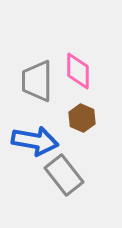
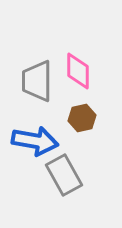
brown hexagon: rotated 24 degrees clockwise
gray rectangle: rotated 9 degrees clockwise
